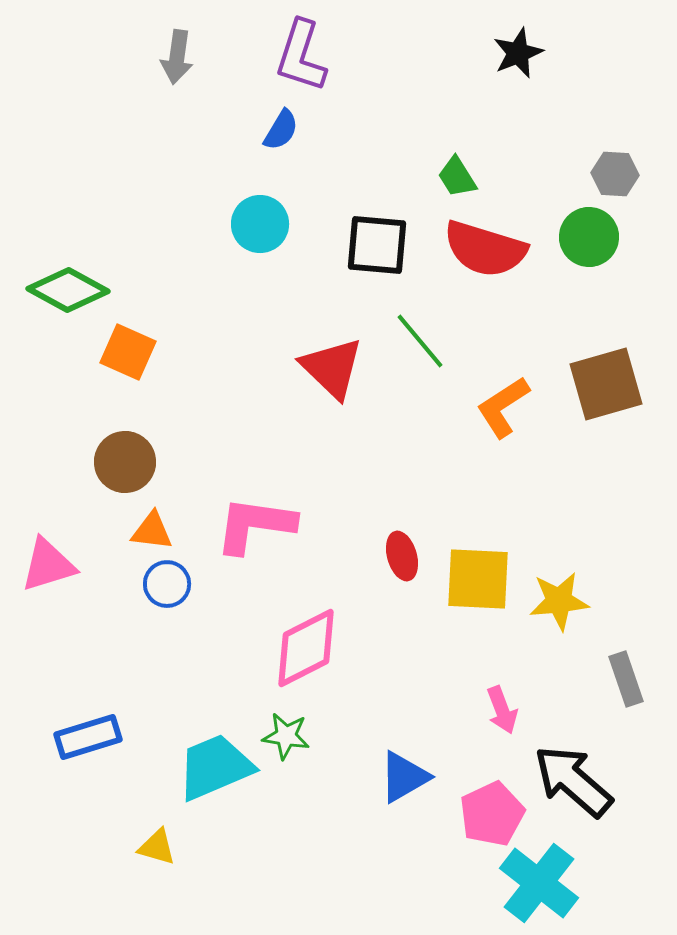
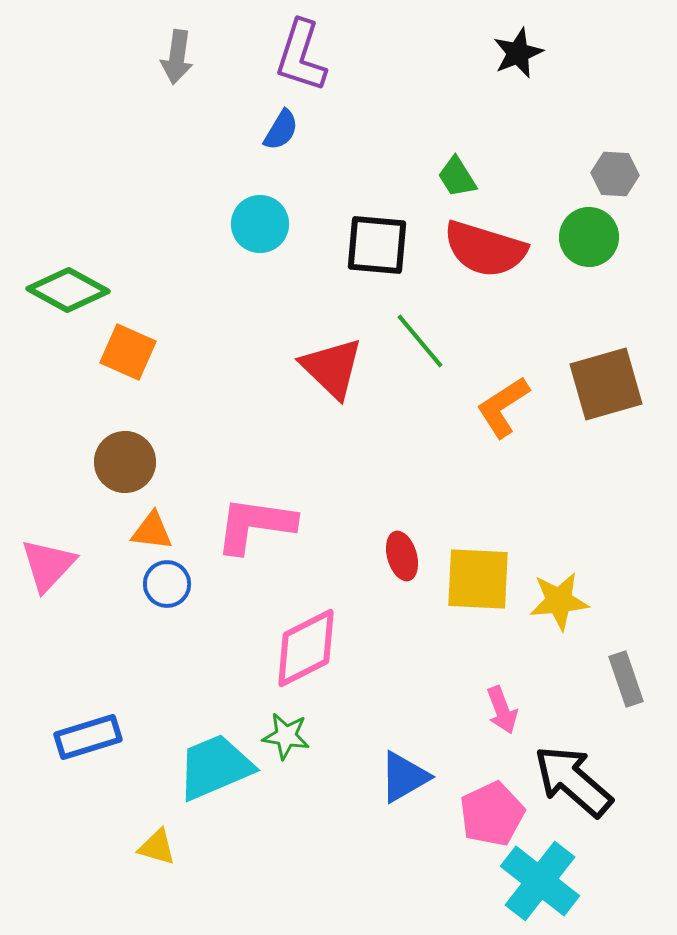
pink triangle: rotated 30 degrees counterclockwise
cyan cross: moved 1 px right, 2 px up
